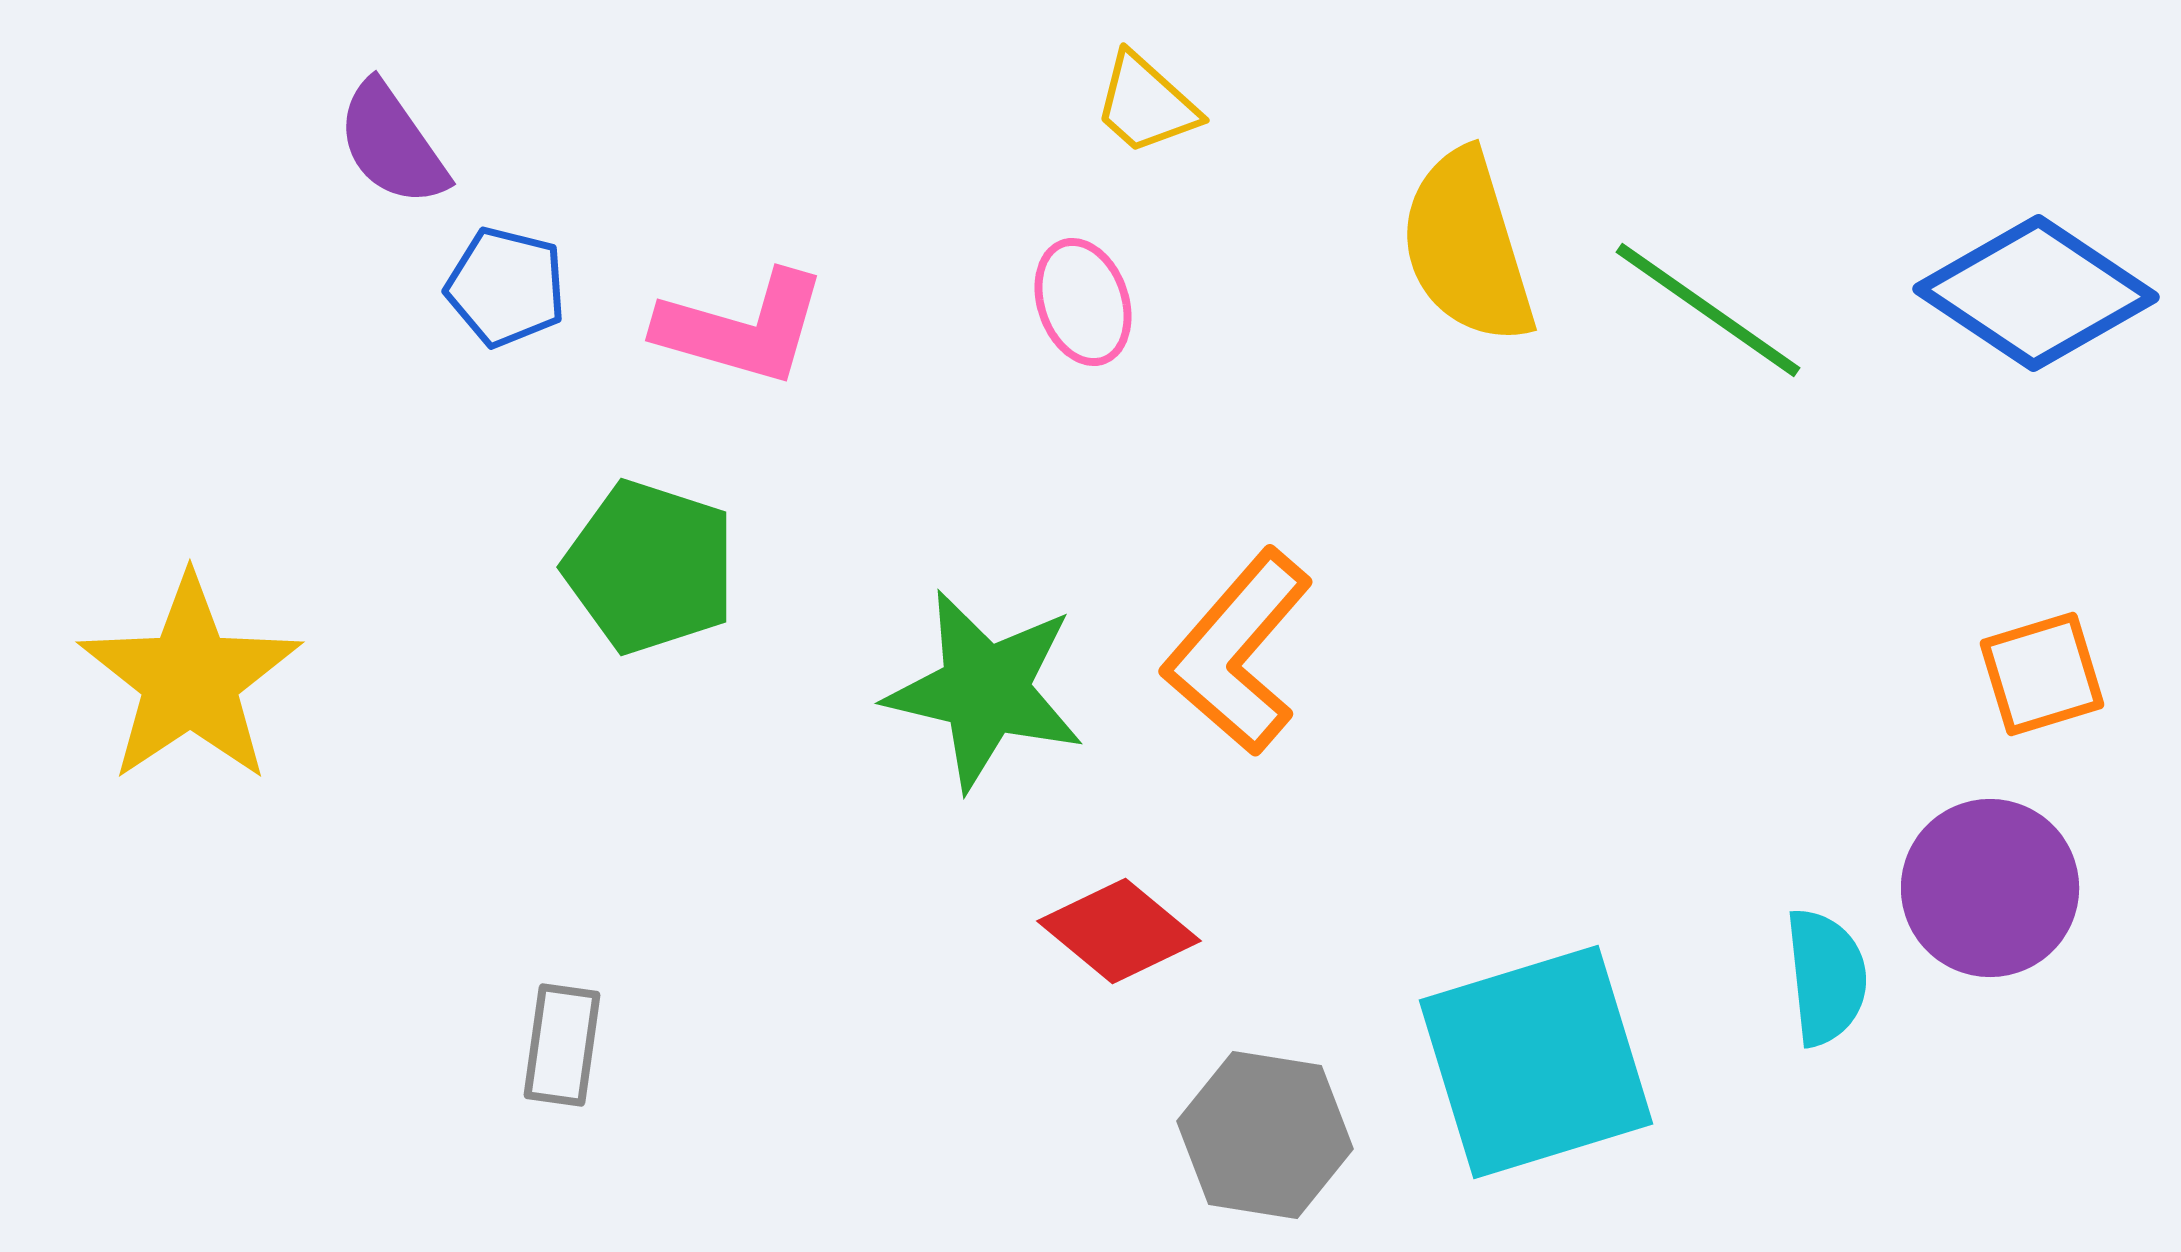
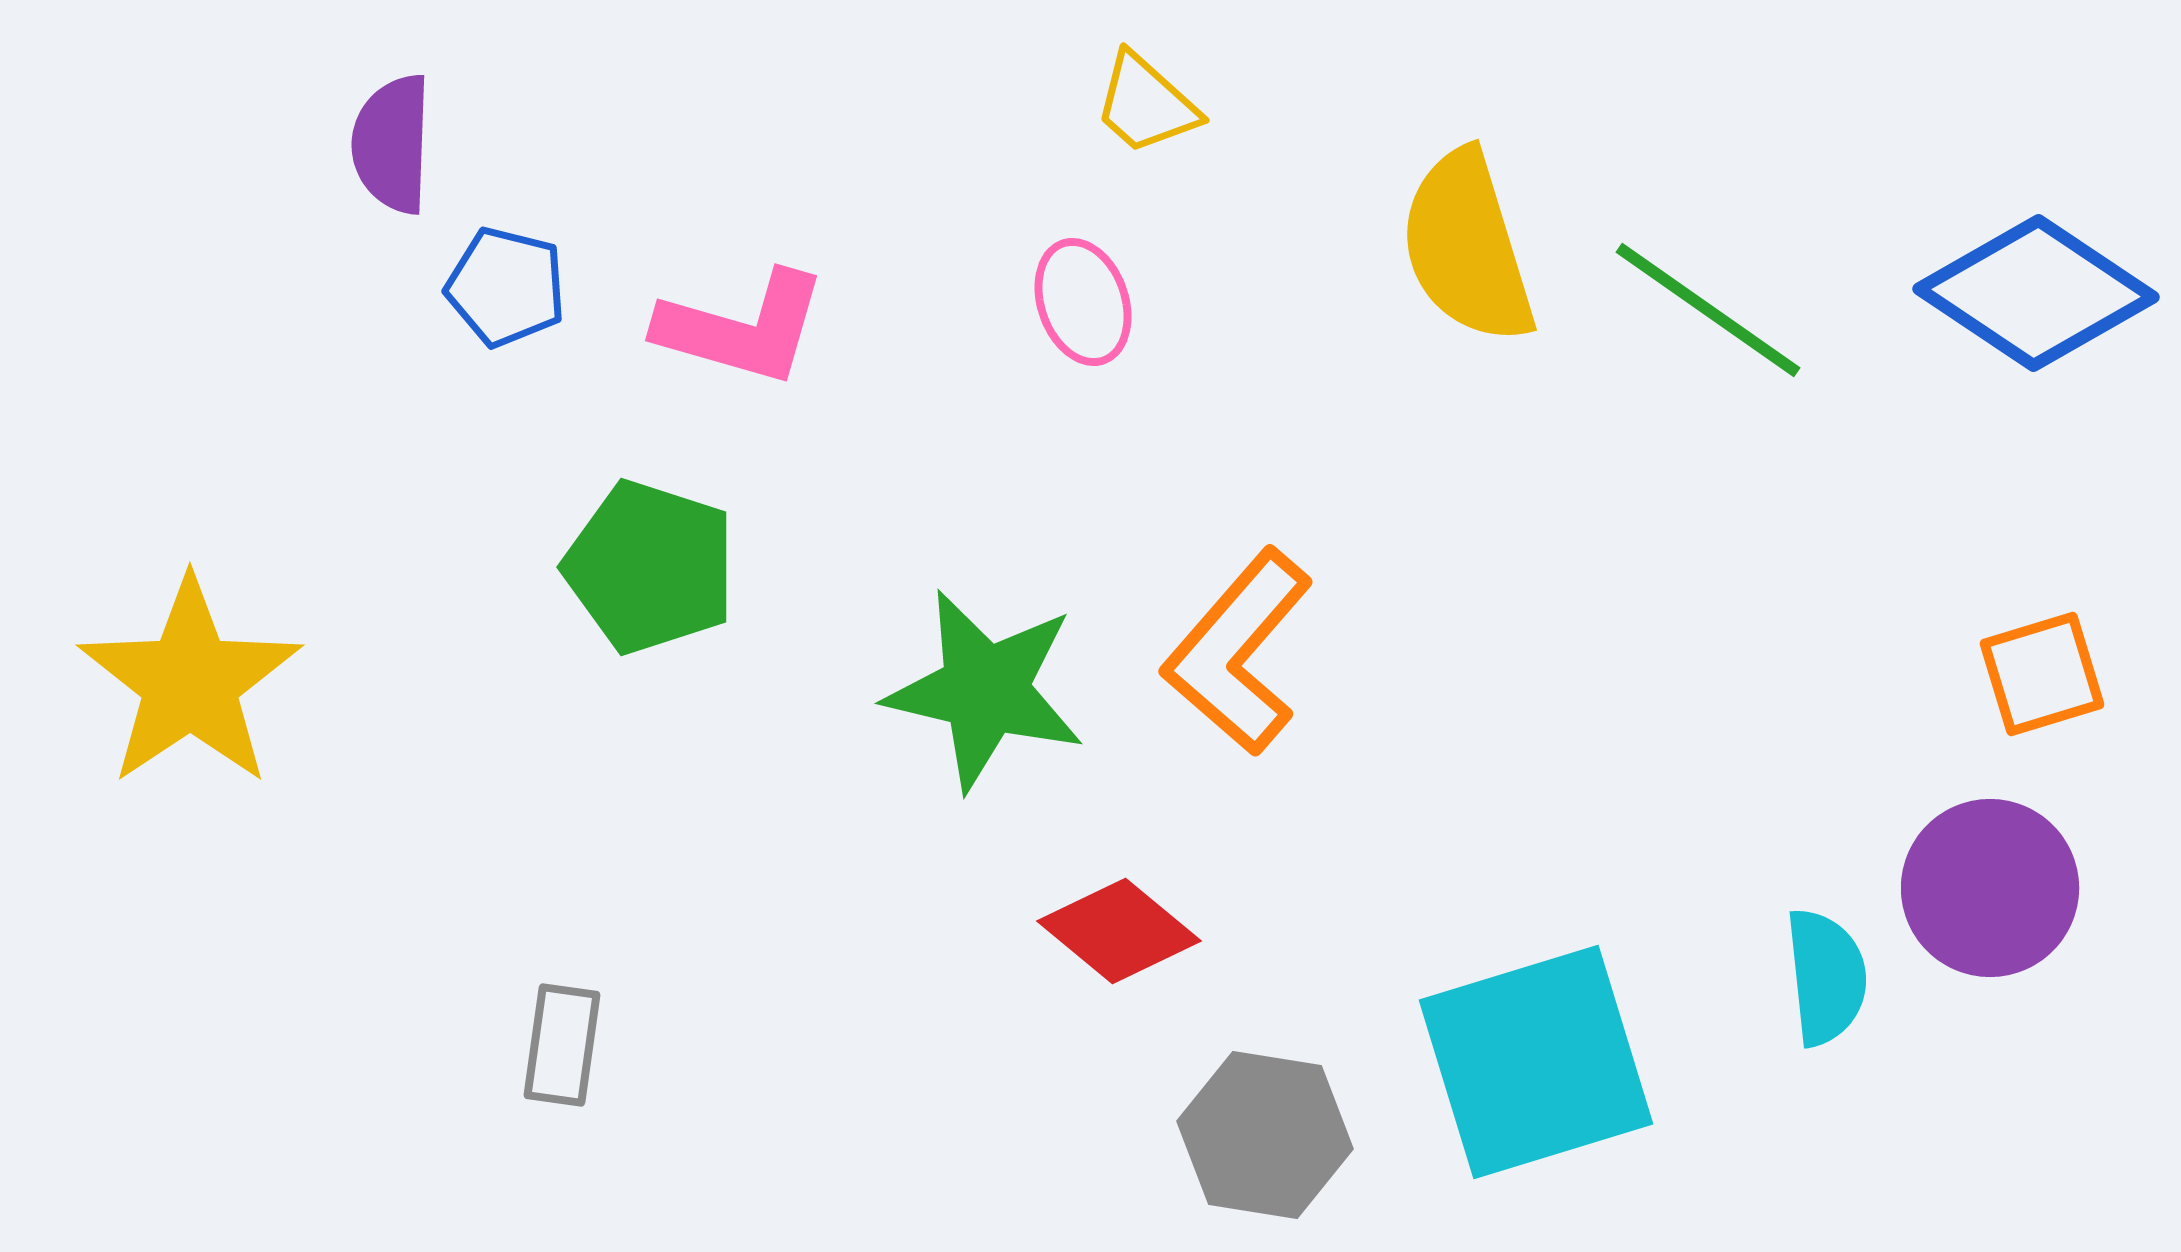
purple semicircle: rotated 37 degrees clockwise
yellow star: moved 3 px down
